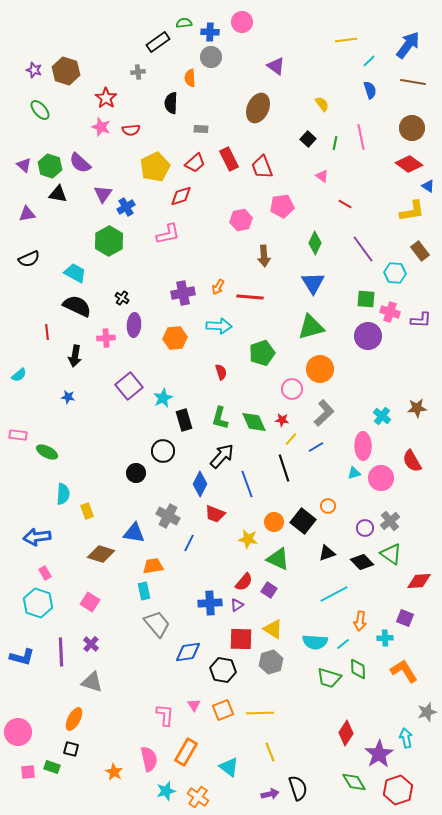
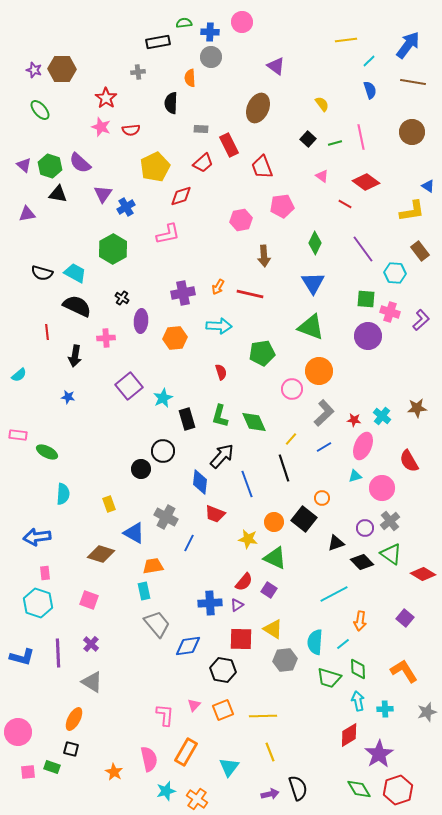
black rectangle at (158, 42): rotated 25 degrees clockwise
brown hexagon at (66, 71): moved 4 px left, 2 px up; rotated 16 degrees counterclockwise
brown circle at (412, 128): moved 4 px down
green line at (335, 143): rotated 64 degrees clockwise
red rectangle at (229, 159): moved 14 px up
red trapezoid at (195, 163): moved 8 px right
red diamond at (409, 164): moved 43 px left, 18 px down
green hexagon at (109, 241): moved 4 px right, 8 px down
black semicircle at (29, 259): moved 13 px right, 14 px down; rotated 40 degrees clockwise
red line at (250, 297): moved 3 px up; rotated 8 degrees clockwise
purple L-shape at (421, 320): rotated 45 degrees counterclockwise
purple ellipse at (134, 325): moved 7 px right, 4 px up
green triangle at (311, 327): rotated 36 degrees clockwise
green pentagon at (262, 353): rotated 10 degrees clockwise
orange circle at (320, 369): moved 1 px left, 2 px down
green L-shape at (220, 418): moved 2 px up
black rectangle at (184, 420): moved 3 px right, 1 px up
red star at (282, 420): moved 72 px right
pink ellipse at (363, 446): rotated 24 degrees clockwise
blue line at (316, 447): moved 8 px right
red semicircle at (412, 461): moved 3 px left
black circle at (136, 473): moved 5 px right, 4 px up
cyan triangle at (354, 473): moved 1 px right, 3 px down
pink circle at (381, 478): moved 1 px right, 10 px down
blue diamond at (200, 484): moved 2 px up; rotated 20 degrees counterclockwise
orange circle at (328, 506): moved 6 px left, 8 px up
yellow rectangle at (87, 511): moved 22 px right, 7 px up
gray cross at (168, 516): moved 2 px left, 1 px down
black square at (303, 521): moved 1 px right, 2 px up
blue triangle at (134, 533): rotated 20 degrees clockwise
black triangle at (327, 553): moved 9 px right, 10 px up
green triangle at (278, 559): moved 3 px left, 1 px up
pink rectangle at (45, 573): rotated 24 degrees clockwise
red diamond at (419, 581): moved 4 px right, 7 px up; rotated 35 degrees clockwise
pink square at (90, 602): moved 1 px left, 2 px up; rotated 12 degrees counterclockwise
purple square at (405, 618): rotated 18 degrees clockwise
cyan cross at (385, 638): moved 71 px down
cyan semicircle at (315, 642): rotated 90 degrees clockwise
purple line at (61, 652): moved 3 px left, 1 px down
blue diamond at (188, 652): moved 6 px up
gray hexagon at (271, 662): moved 14 px right, 2 px up; rotated 10 degrees clockwise
gray triangle at (92, 682): rotated 15 degrees clockwise
pink triangle at (194, 705): rotated 16 degrees clockwise
yellow line at (260, 713): moved 3 px right, 3 px down
red diamond at (346, 733): moved 3 px right, 2 px down; rotated 25 degrees clockwise
cyan arrow at (406, 738): moved 48 px left, 37 px up
cyan triangle at (229, 767): rotated 30 degrees clockwise
green diamond at (354, 782): moved 5 px right, 7 px down
orange cross at (198, 797): moved 1 px left, 2 px down
